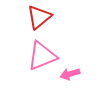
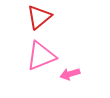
pink triangle: moved 1 px left
